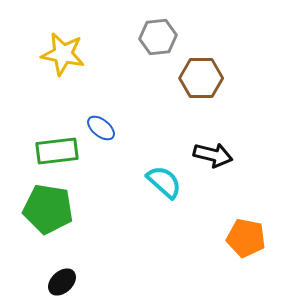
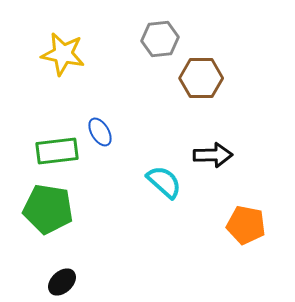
gray hexagon: moved 2 px right, 2 px down
blue ellipse: moved 1 px left, 4 px down; rotated 20 degrees clockwise
black arrow: rotated 15 degrees counterclockwise
orange pentagon: moved 13 px up
